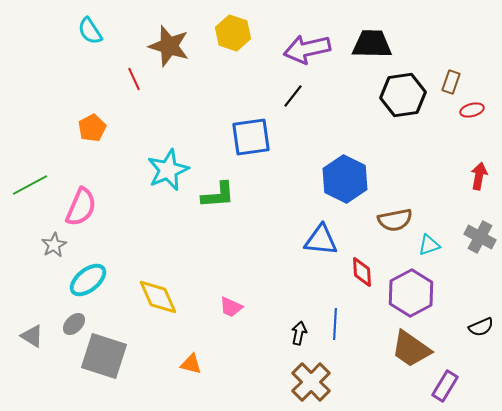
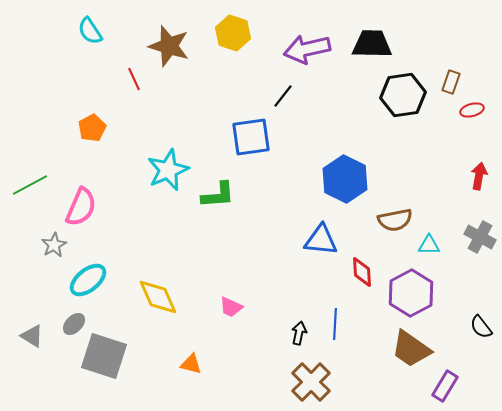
black line: moved 10 px left
cyan triangle: rotated 20 degrees clockwise
black semicircle: rotated 75 degrees clockwise
